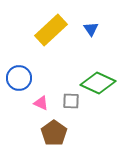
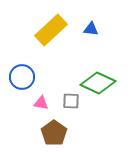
blue triangle: rotated 49 degrees counterclockwise
blue circle: moved 3 px right, 1 px up
pink triangle: rotated 14 degrees counterclockwise
